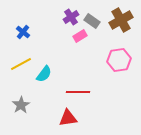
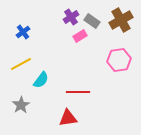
blue cross: rotated 16 degrees clockwise
cyan semicircle: moved 3 px left, 6 px down
